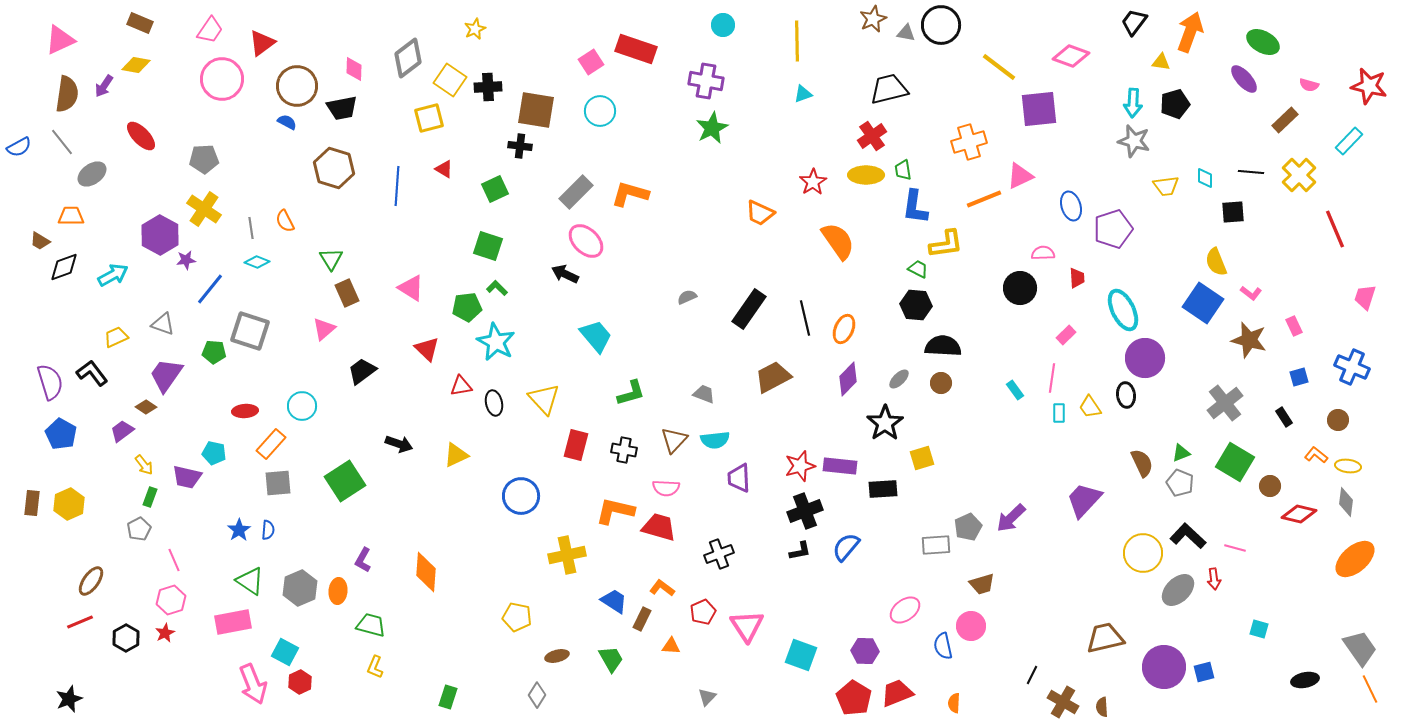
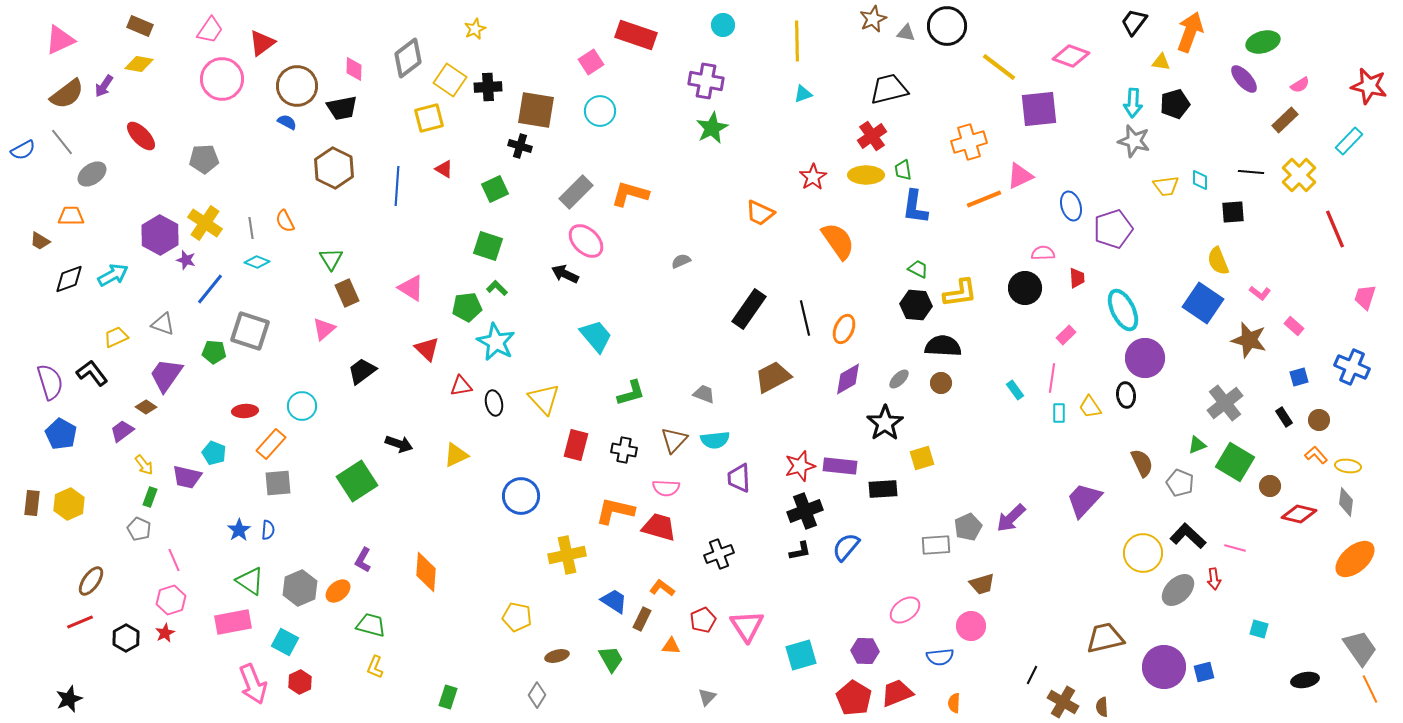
brown rectangle at (140, 23): moved 3 px down
black circle at (941, 25): moved 6 px right, 1 px down
green ellipse at (1263, 42): rotated 44 degrees counterclockwise
red rectangle at (636, 49): moved 14 px up
yellow diamond at (136, 65): moved 3 px right, 1 px up
pink semicircle at (1309, 85): moved 9 px left; rotated 48 degrees counterclockwise
brown semicircle at (67, 94): rotated 45 degrees clockwise
black cross at (520, 146): rotated 10 degrees clockwise
blue semicircle at (19, 147): moved 4 px right, 3 px down
brown hexagon at (334, 168): rotated 9 degrees clockwise
cyan diamond at (1205, 178): moved 5 px left, 2 px down
red star at (813, 182): moved 5 px up
yellow cross at (204, 209): moved 1 px right, 14 px down
yellow L-shape at (946, 244): moved 14 px right, 49 px down
purple star at (186, 260): rotated 24 degrees clockwise
yellow semicircle at (1216, 262): moved 2 px right, 1 px up
black diamond at (64, 267): moved 5 px right, 12 px down
black circle at (1020, 288): moved 5 px right
pink L-shape at (1251, 293): moved 9 px right
gray semicircle at (687, 297): moved 6 px left, 36 px up
pink rectangle at (1294, 326): rotated 24 degrees counterclockwise
purple diamond at (848, 379): rotated 16 degrees clockwise
brown circle at (1338, 420): moved 19 px left
cyan pentagon at (214, 453): rotated 10 degrees clockwise
green triangle at (1181, 453): moved 16 px right, 8 px up
orange L-shape at (1316, 455): rotated 10 degrees clockwise
green square at (345, 481): moved 12 px right
gray pentagon at (139, 529): rotated 20 degrees counterclockwise
orange ellipse at (338, 591): rotated 45 degrees clockwise
red pentagon at (703, 612): moved 8 px down
blue semicircle at (943, 646): moved 3 px left, 11 px down; rotated 84 degrees counterclockwise
cyan square at (285, 652): moved 10 px up
cyan square at (801, 655): rotated 36 degrees counterclockwise
